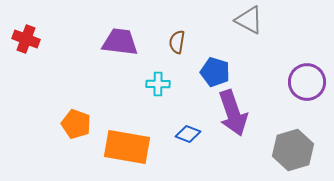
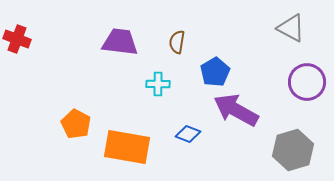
gray triangle: moved 42 px right, 8 px down
red cross: moved 9 px left
blue pentagon: rotated 24 degrees clockwise
purple arrow: moved 3 px right, 3 px up; rotated 138 degrees clockwise
orange pentagon: rotated 8 degrees clockwise
